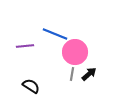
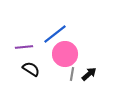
blue line: rotated 60 degrees counterclockwise
purple line: moved 1 px left, 1 px down
pink circle: moved 10 px left, 2 px down
black semicircle: moved 17 px up
